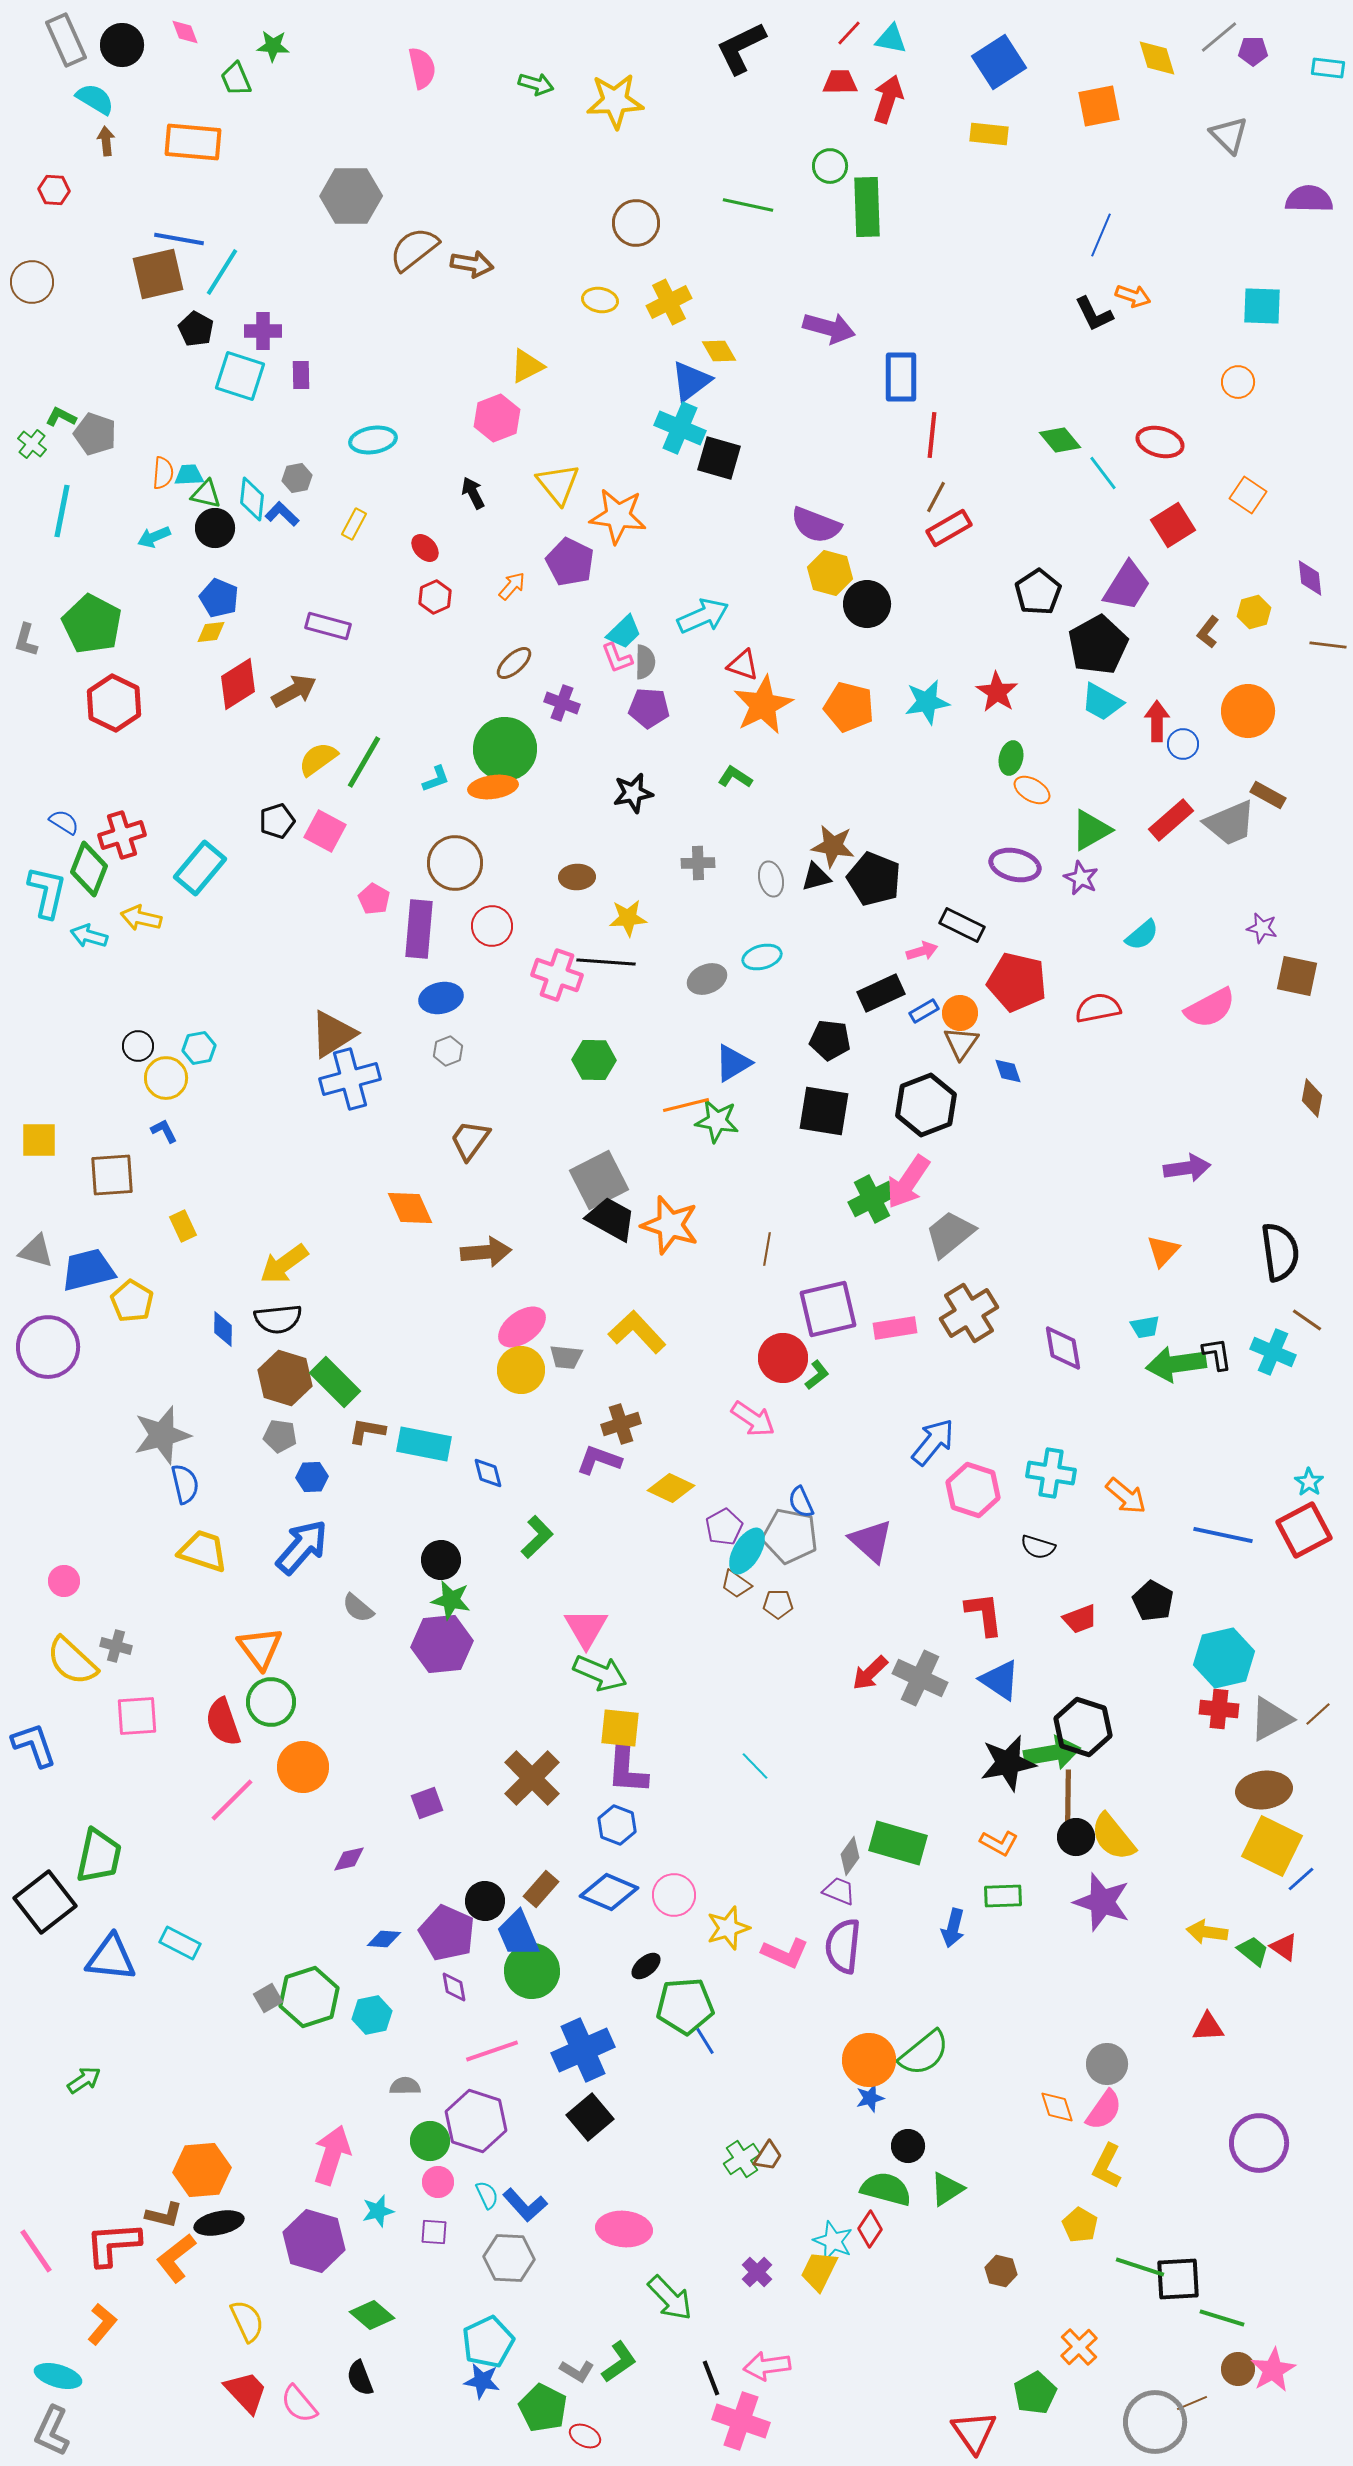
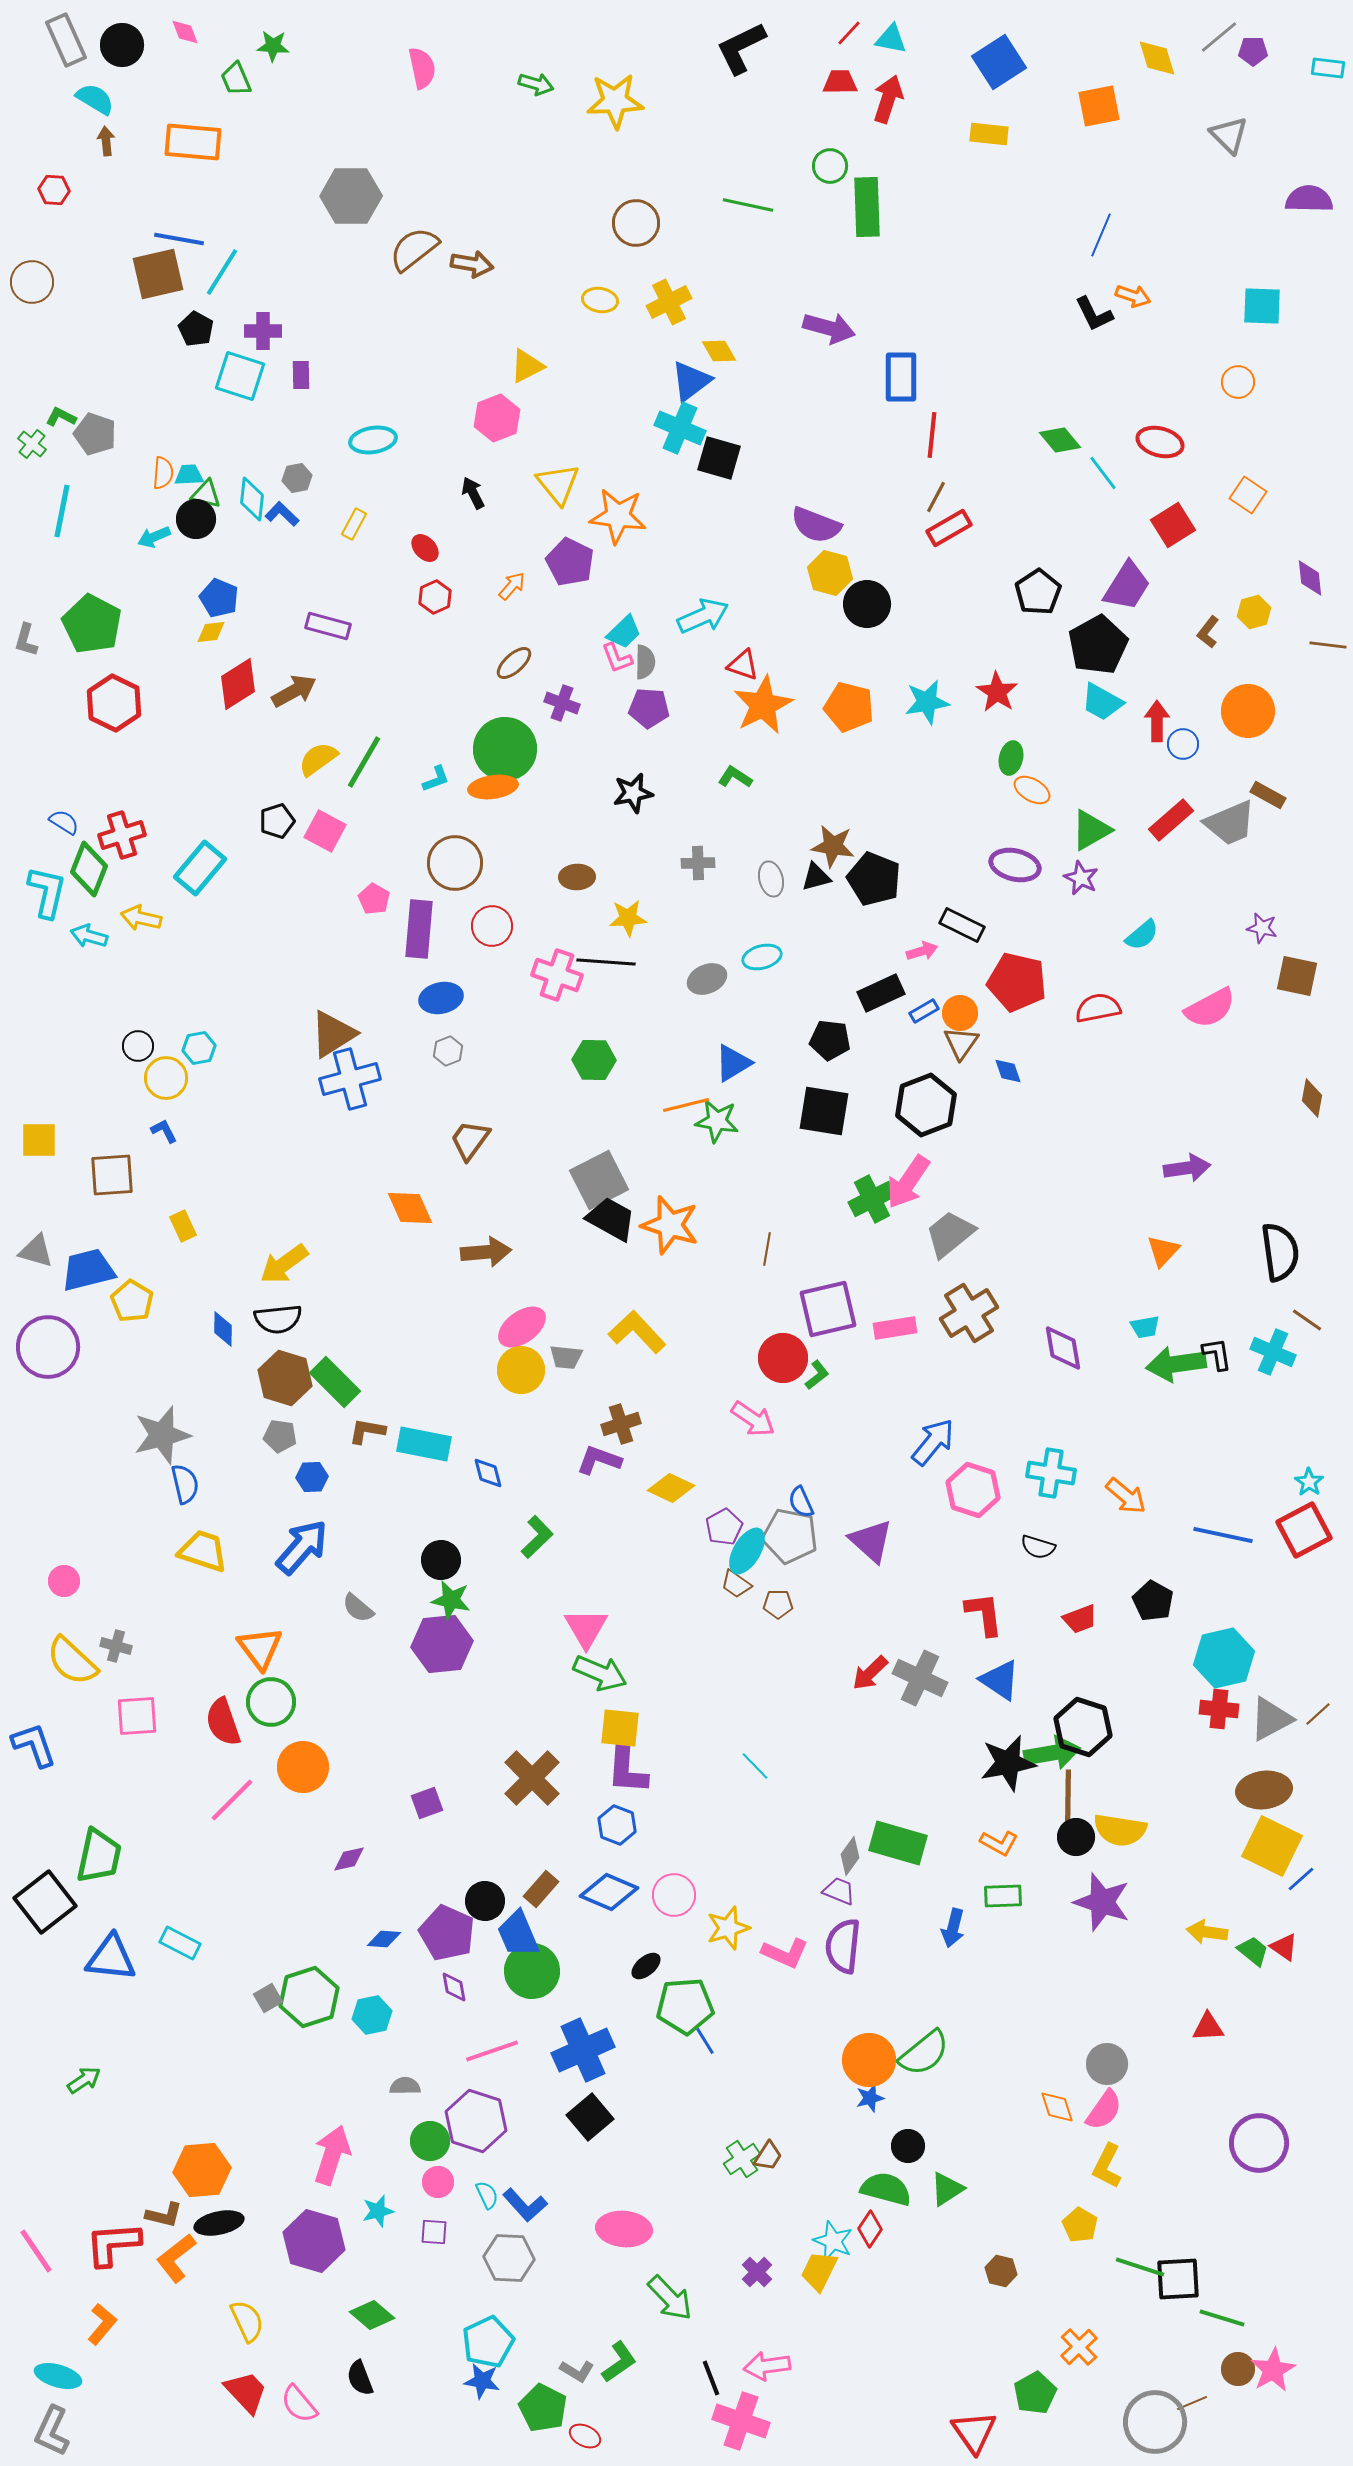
black circle at (215, 528): moved 19 px left, 9 px up
yellow semicircle at (1113, 1837): moved 7 px right, 7 px up; rotated 42 degrees counterclockwise
